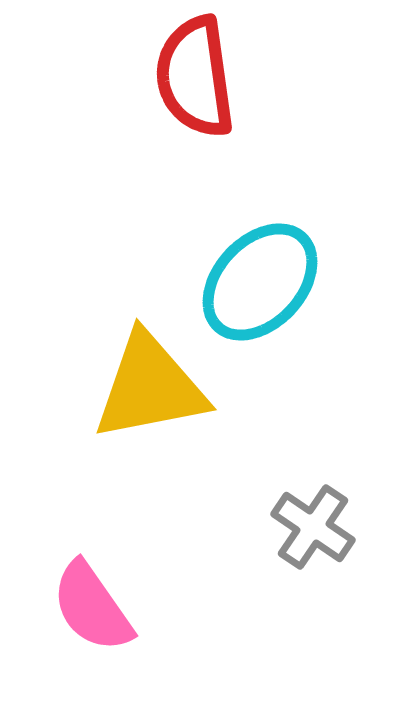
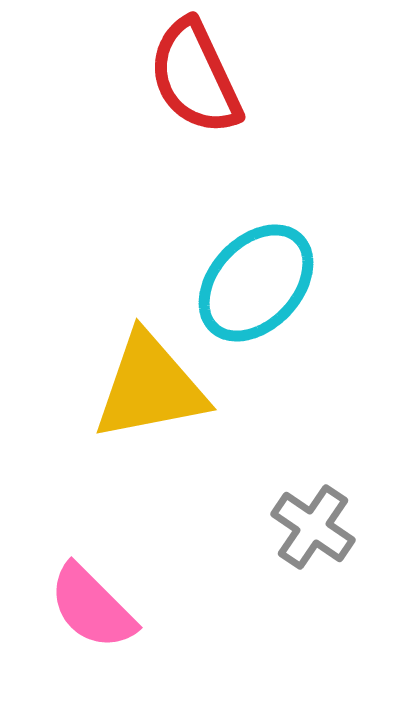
red semicircle: rotated 17 degrees counterclockwise
cyan ellipse: moved 4 px left, 1 px down
pink semicircle: rotated 10 degrees counterclockwise
